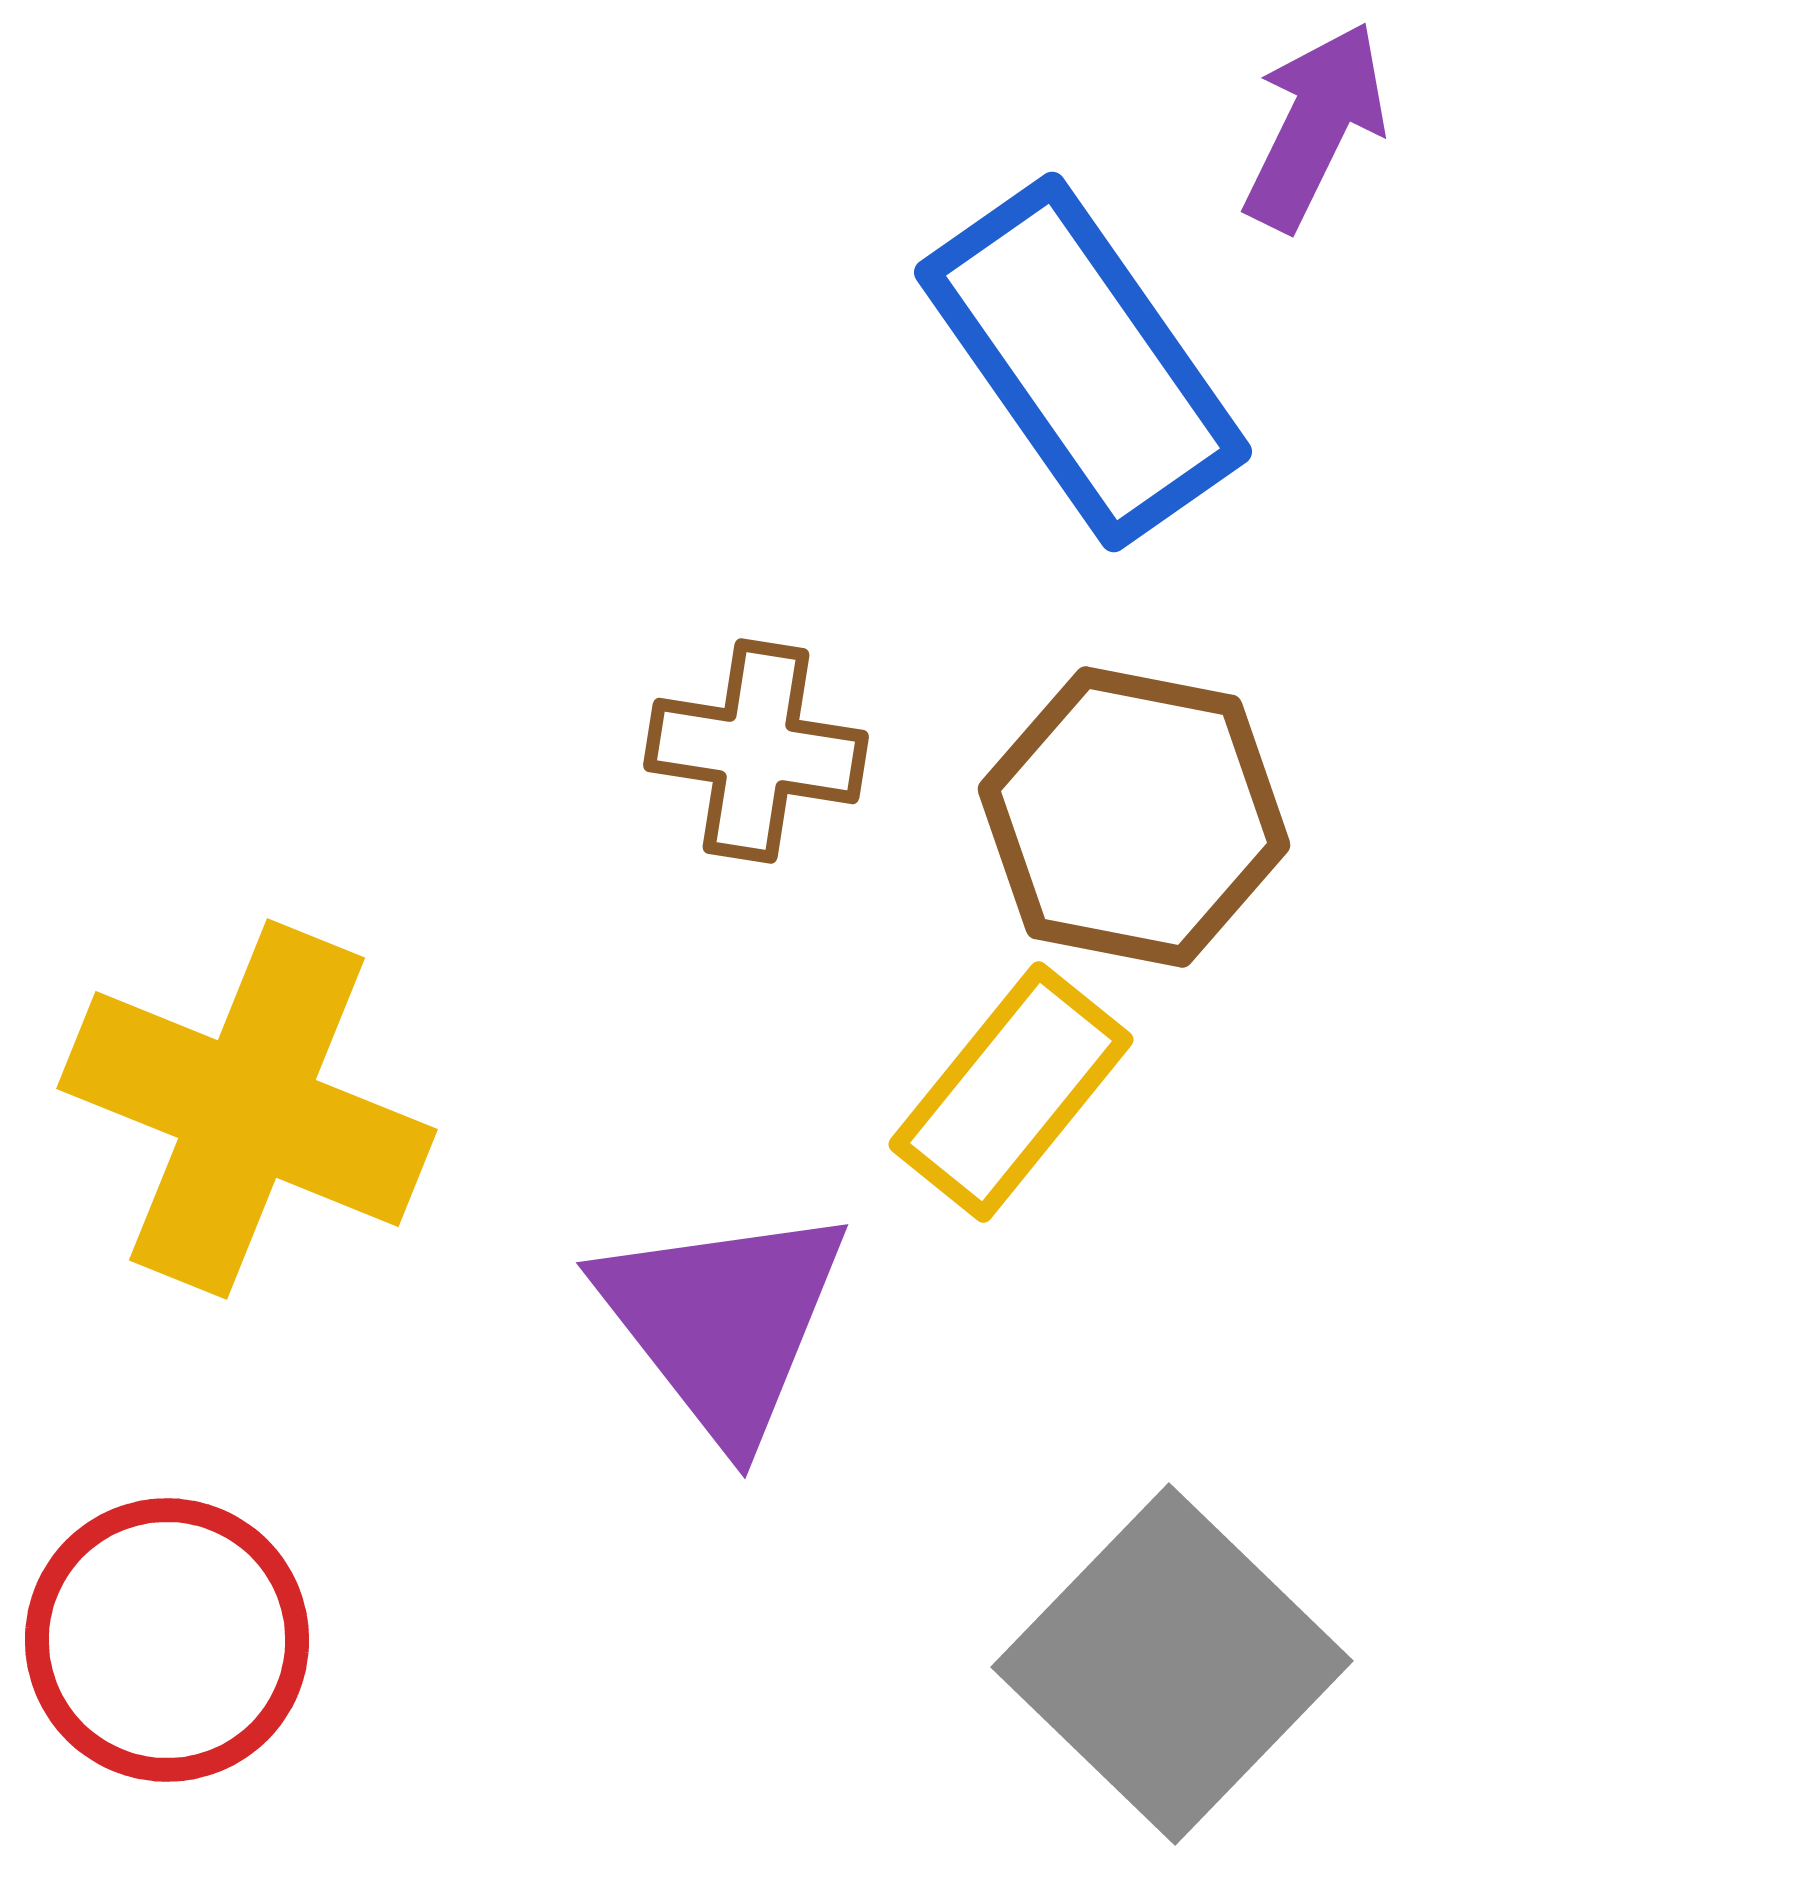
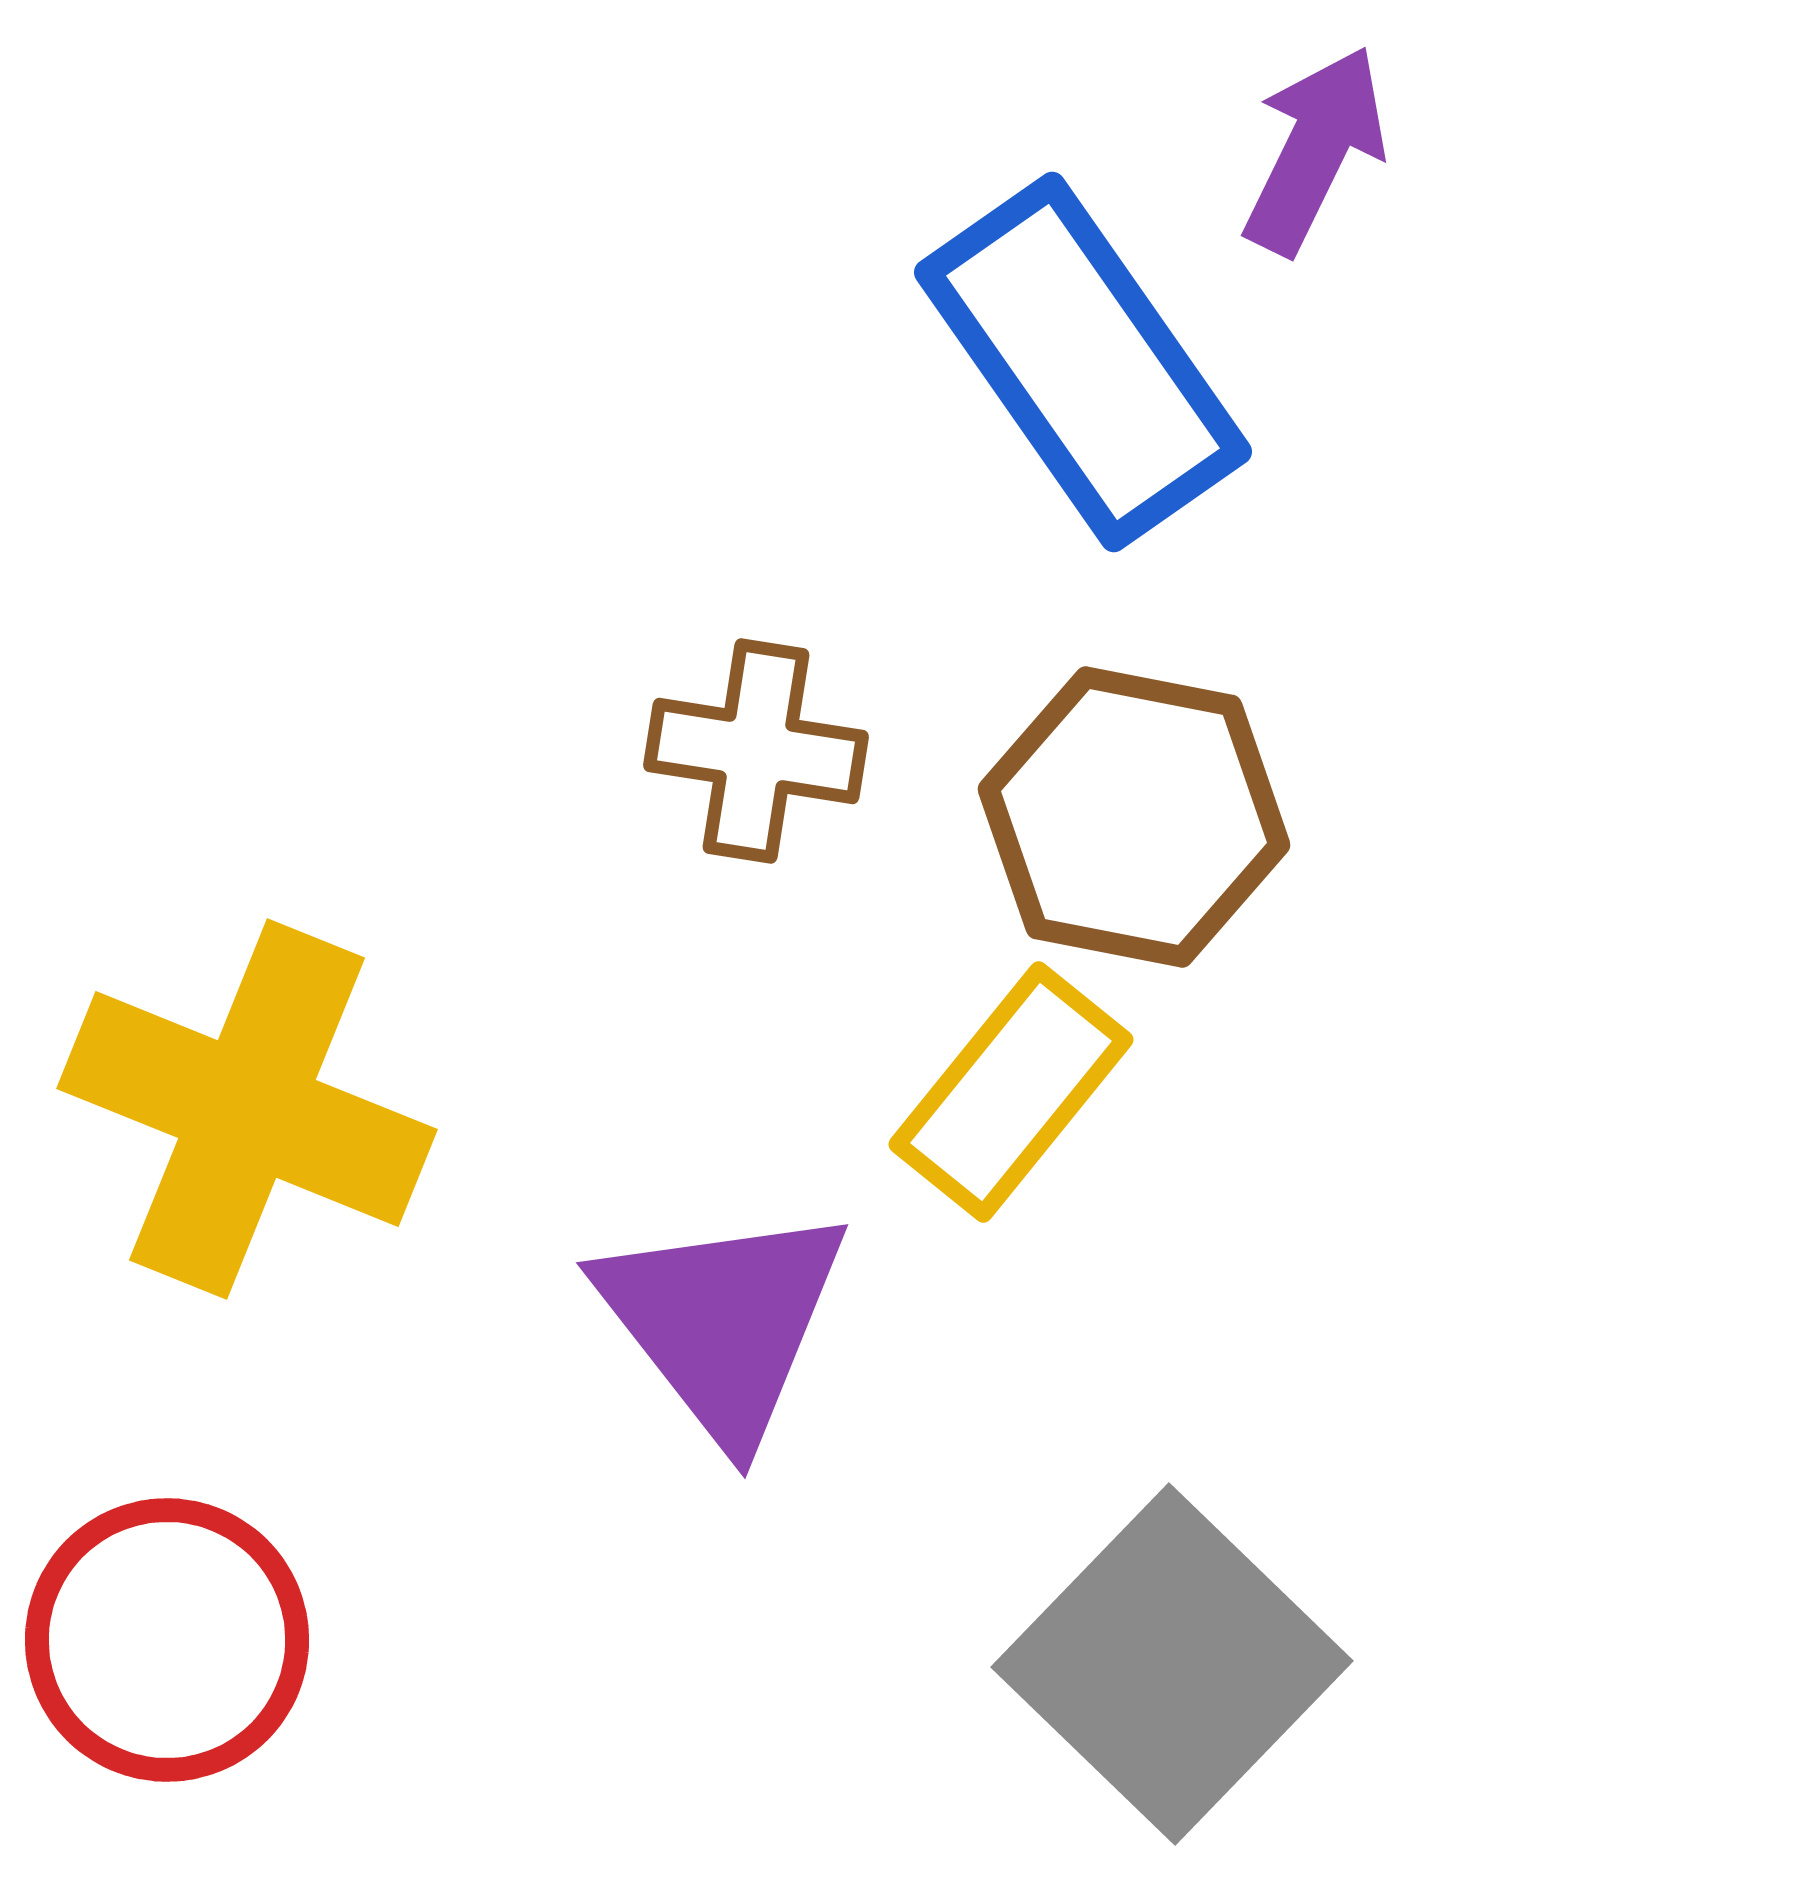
purple arrow: moved 24 px down
